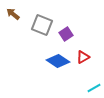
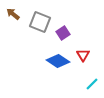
gray square: moved 2 px left, 3 px up
purple square: moved 3 px left, 1 px up
red triangle: moved 2 px up; rotated 32 degrees counterclockwise
cyan line: moved 2 px left, 4 px up; rotated 16 degrees counterclockwise
